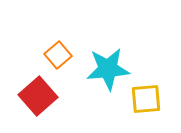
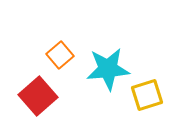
orange square: moved 2 px right
yellow square: moved 1 px right, 4 px up; rotated 12 degrees counterclockwise
